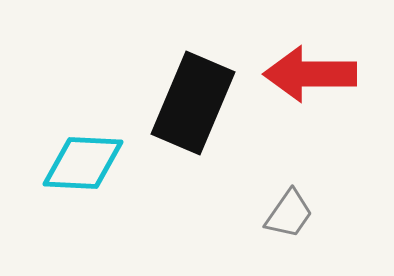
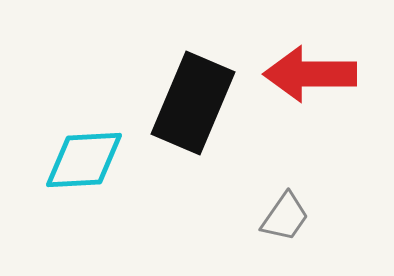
cyan diamond: moved 1 px right, 3 px up; rotated 6 degrees counterclockwise
gray trapezoid: moved 4 px left, 3 px down
